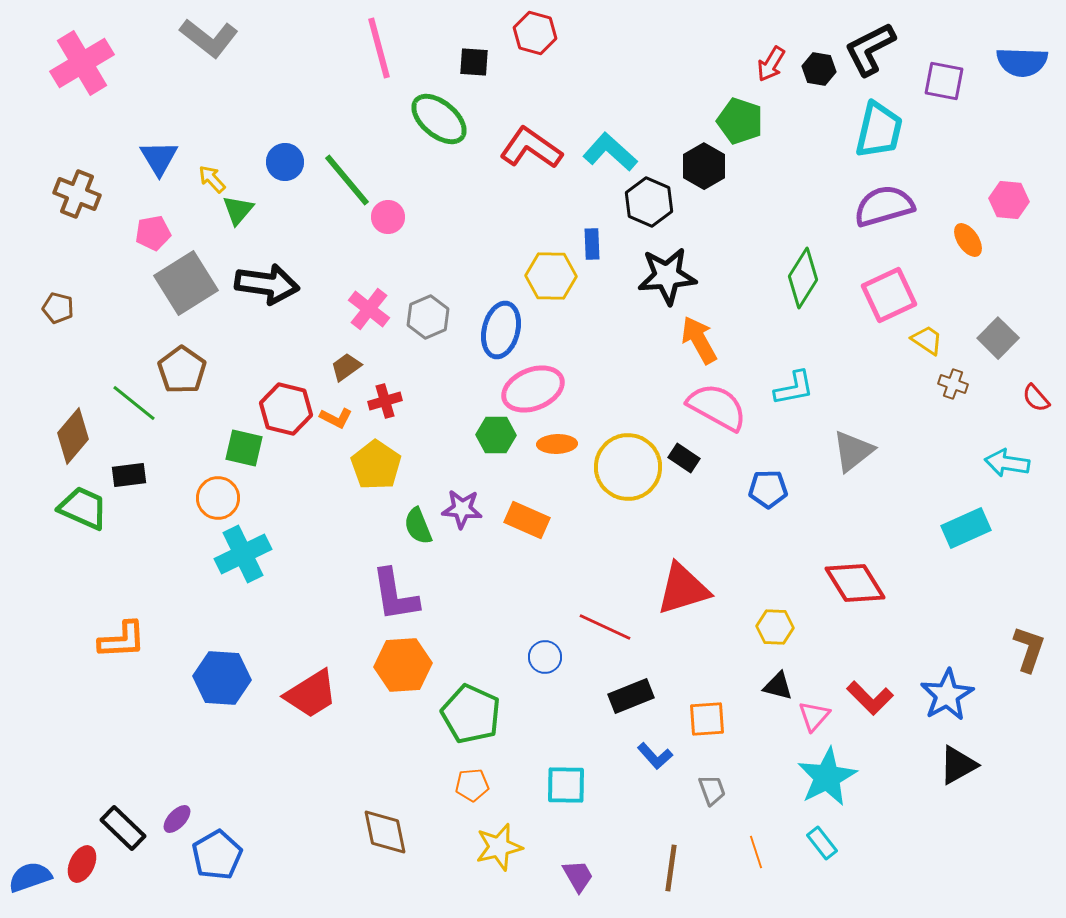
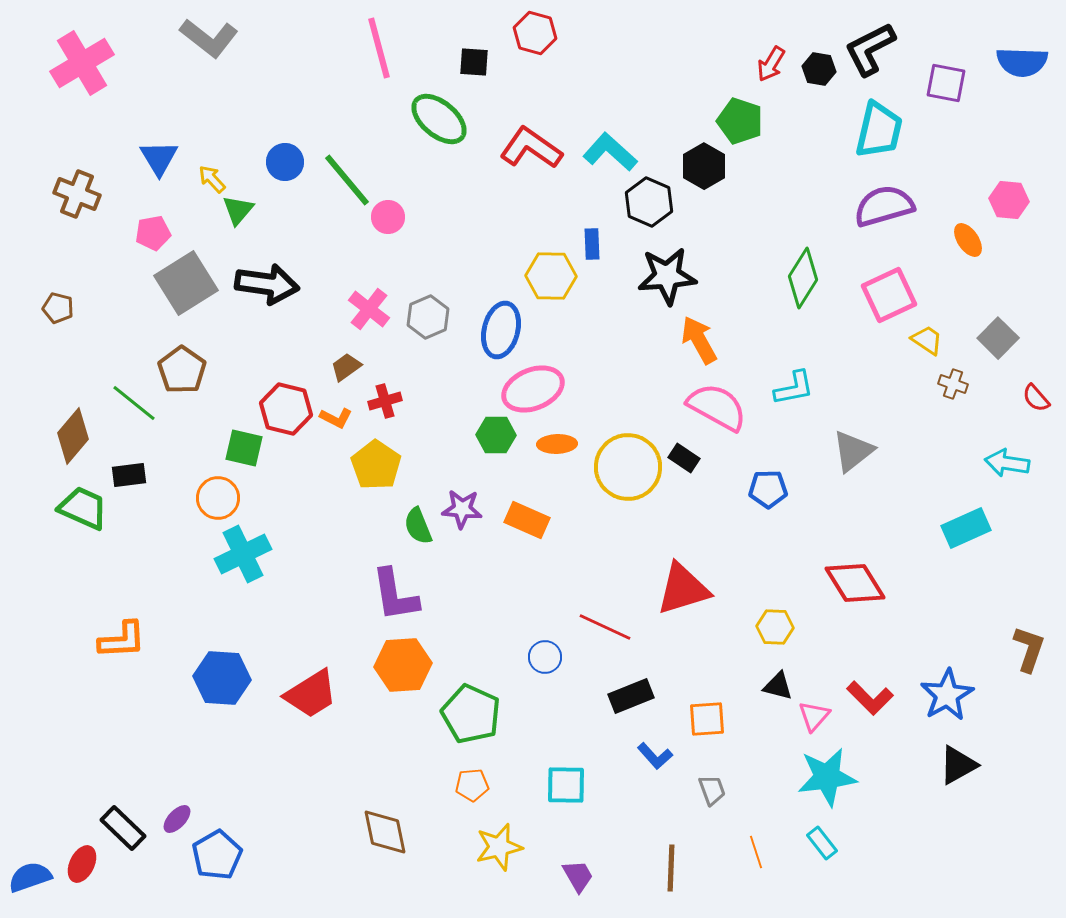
purple square at (944, 81): moved 2 px right, 2 px down
cyan star at (827, 777): rotated 20 degrees clockwise
brown line at (671, 868): rotated 6 degrees counterclockwise
